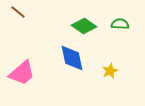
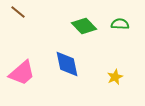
green diamond: rotated 10 degrees clockwise
blue diamond: moved 5 px left, 6 px down
yellow star: moved 5 px right, 6 px down
